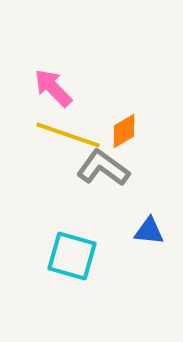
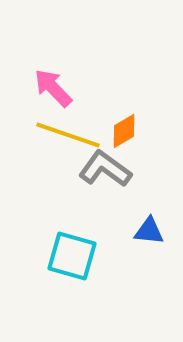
gray L-shape: moved 2 px right, 1 px down
